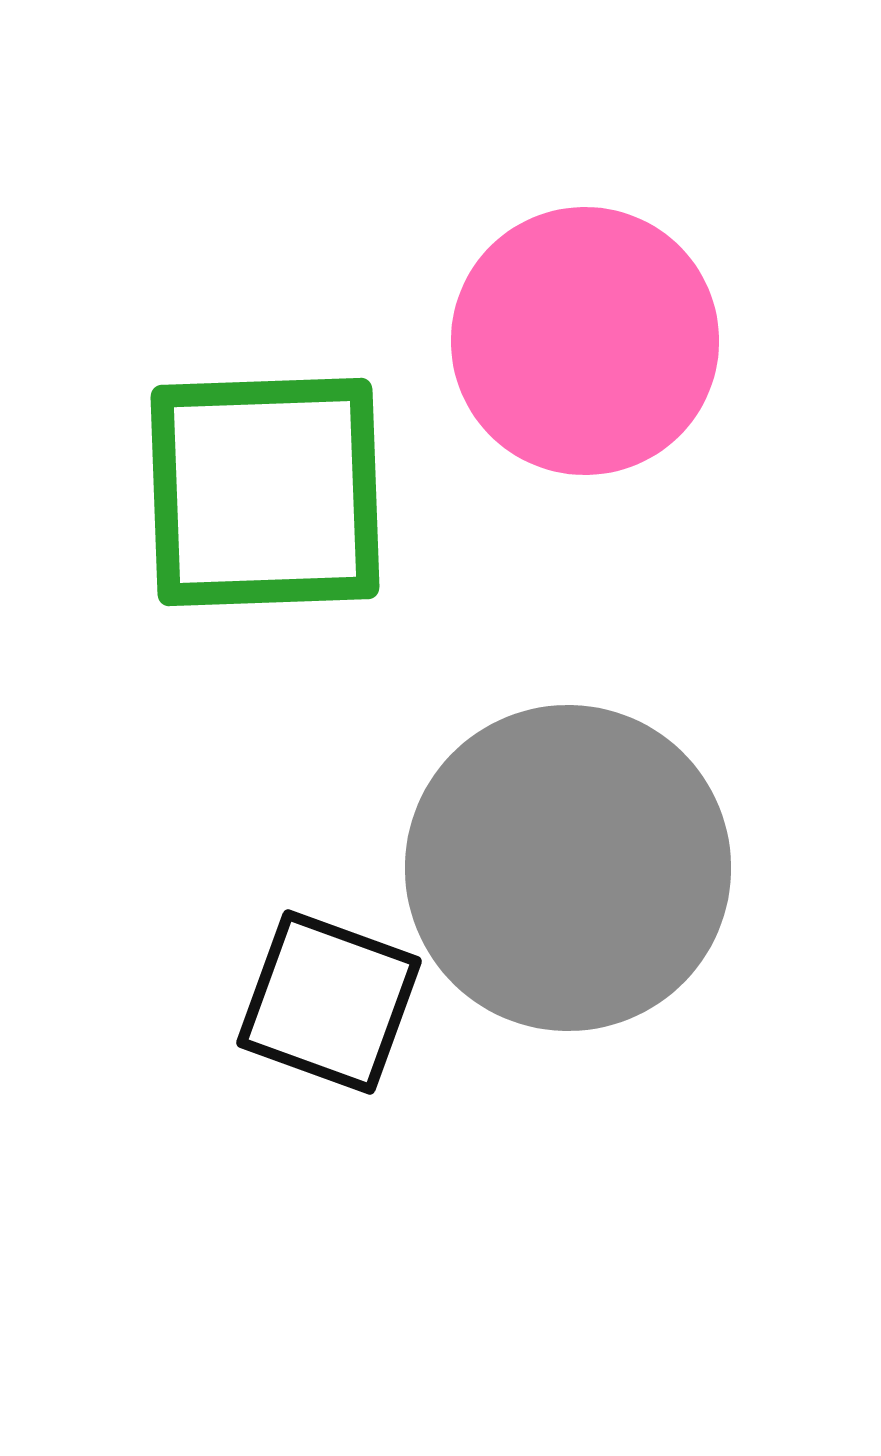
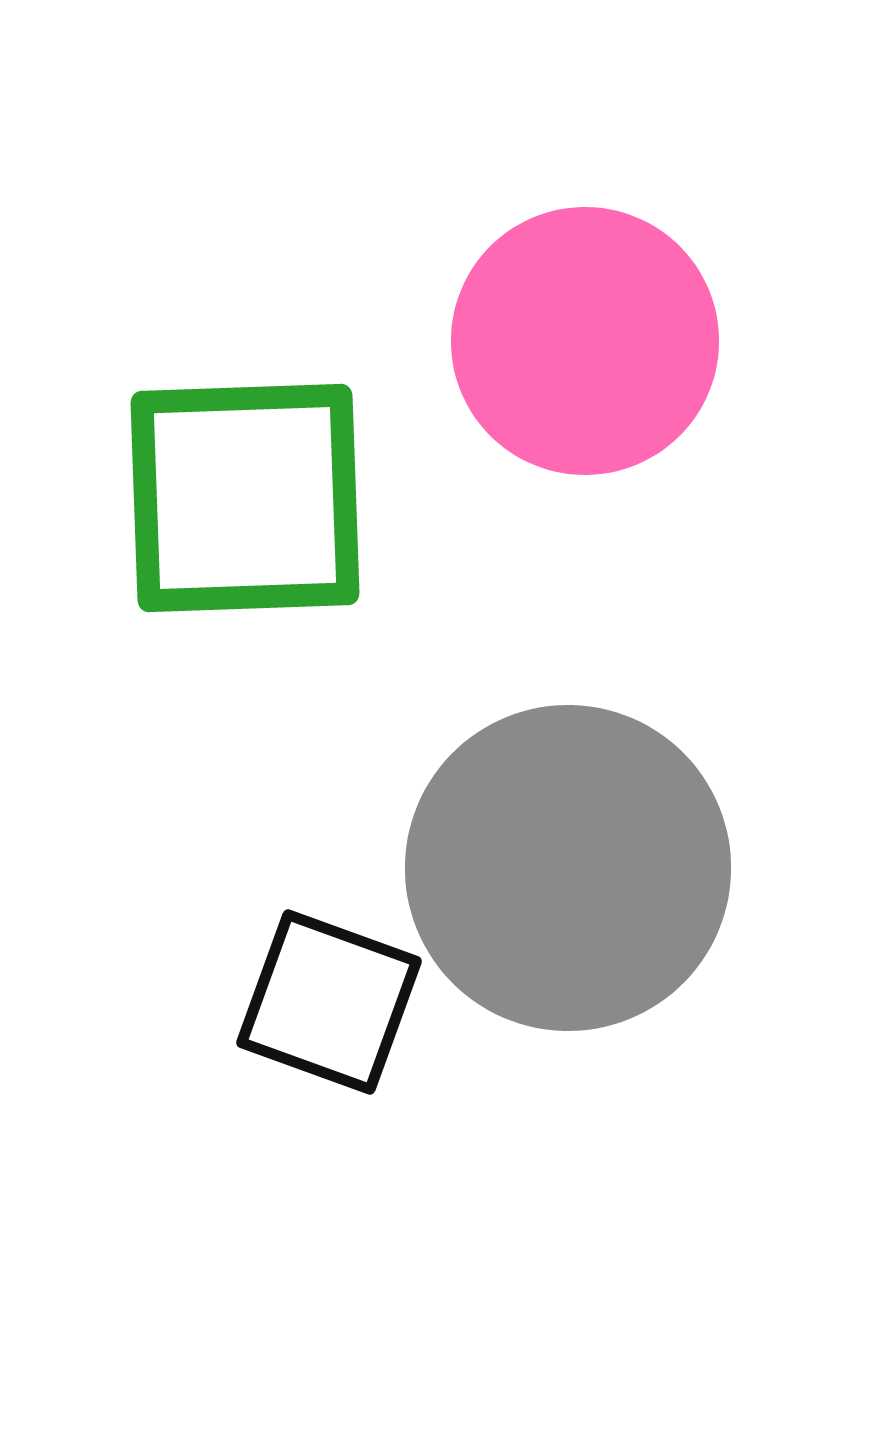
green square: moved 20 px left, 6 px down
